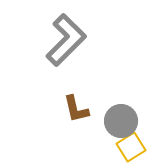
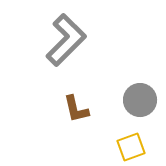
gray circle: moved 19 px right, 21 px up
yellow square: rotated 12 degrees clockwise
